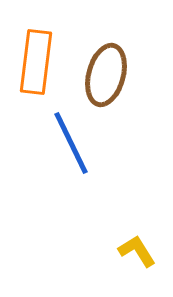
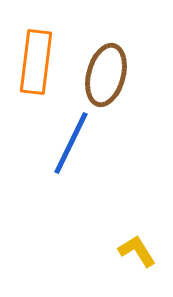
blue line: rotated 52 degrees clockwise
